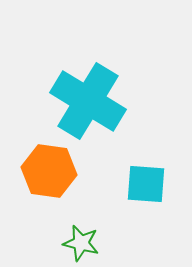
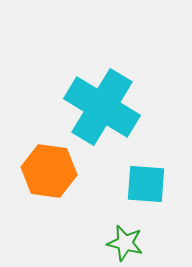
cyan cross: moved 14 px right, 6 px down
green star: moved 44 px right
